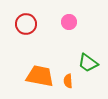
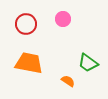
pink circle: moved 6 px left, 3 px up
orange trapezoid: moved 11 px left, 13 px up
orange semicircle: rotated 128 degrees clockwise
